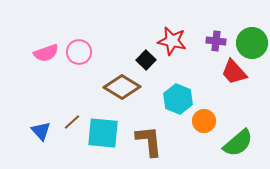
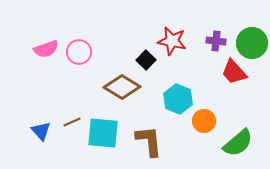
pink semicircle: moved 4 px up
brown line: rotated 18 degrees clockwise
